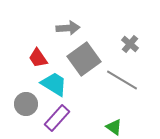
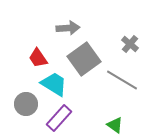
purple rectangle: moved 2 px right
green triangle: moved 1 px right, 2 px up
